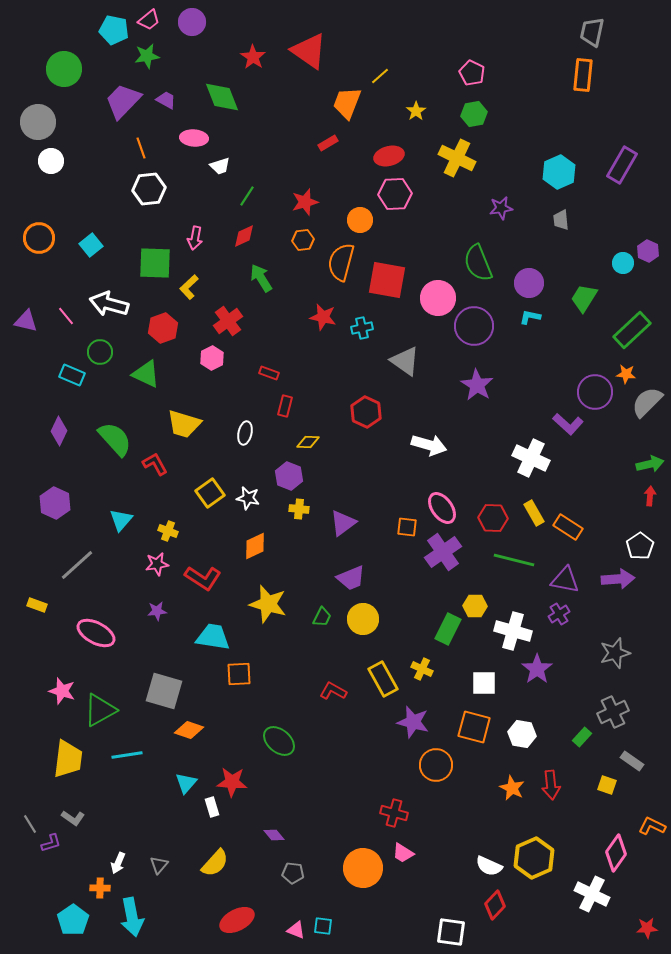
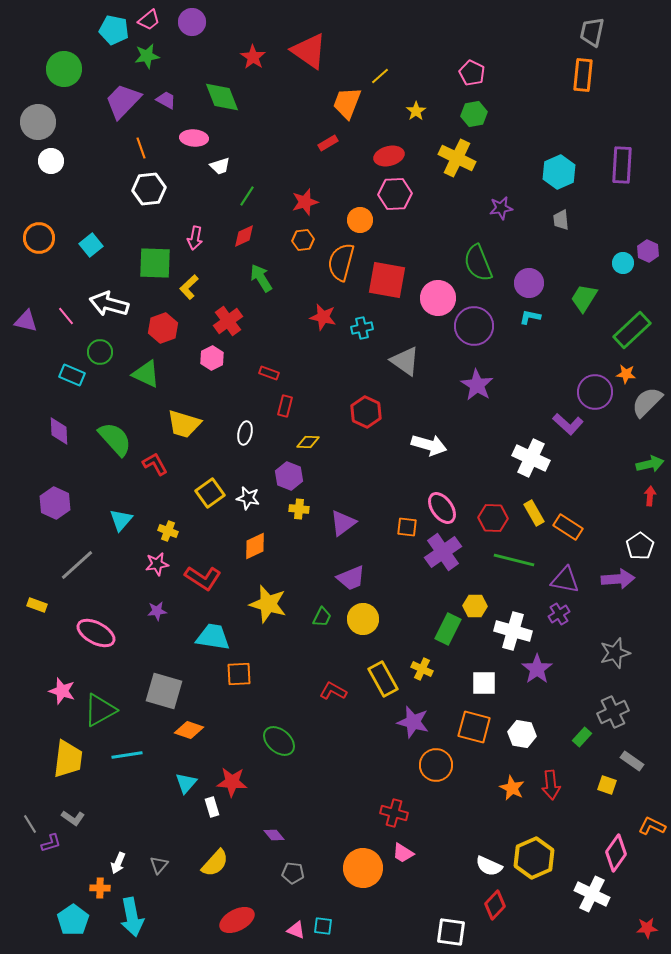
purple rectangle at (622, 165): rotated 27 degrees counterclockwise
purple diamond at (59, 431): rotated 28 degrees counterclockwise
